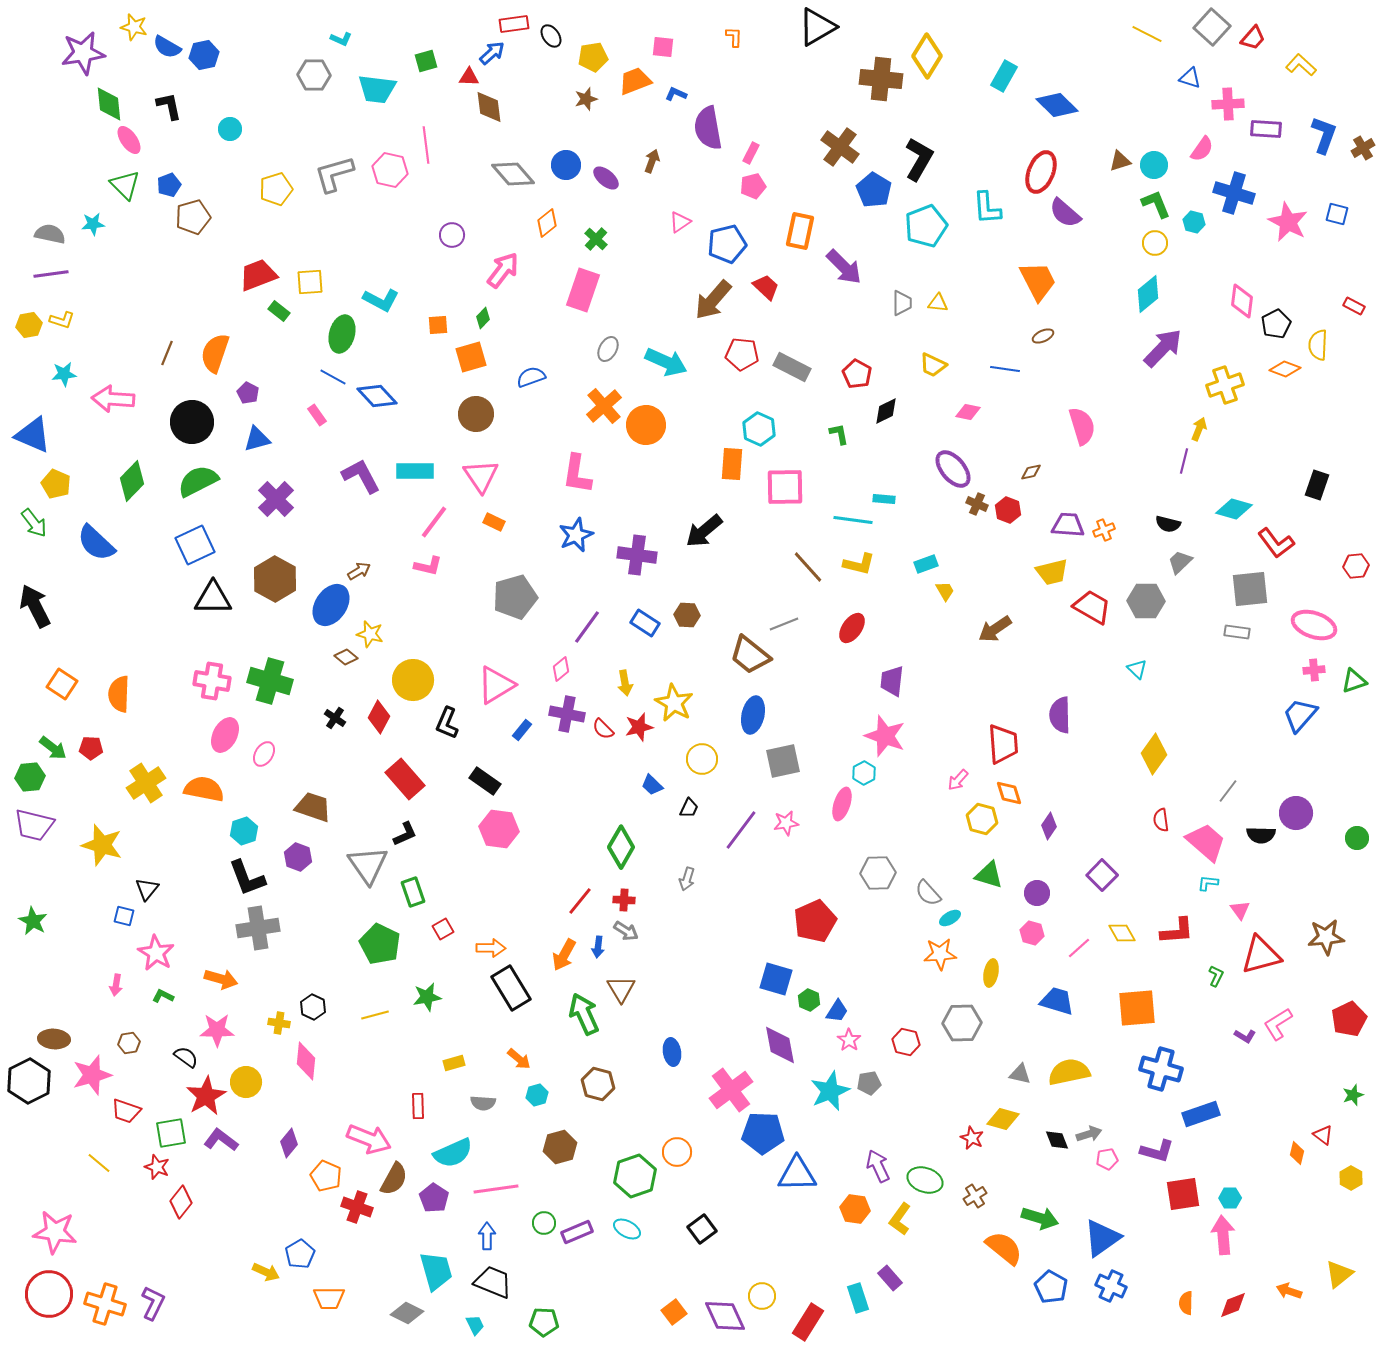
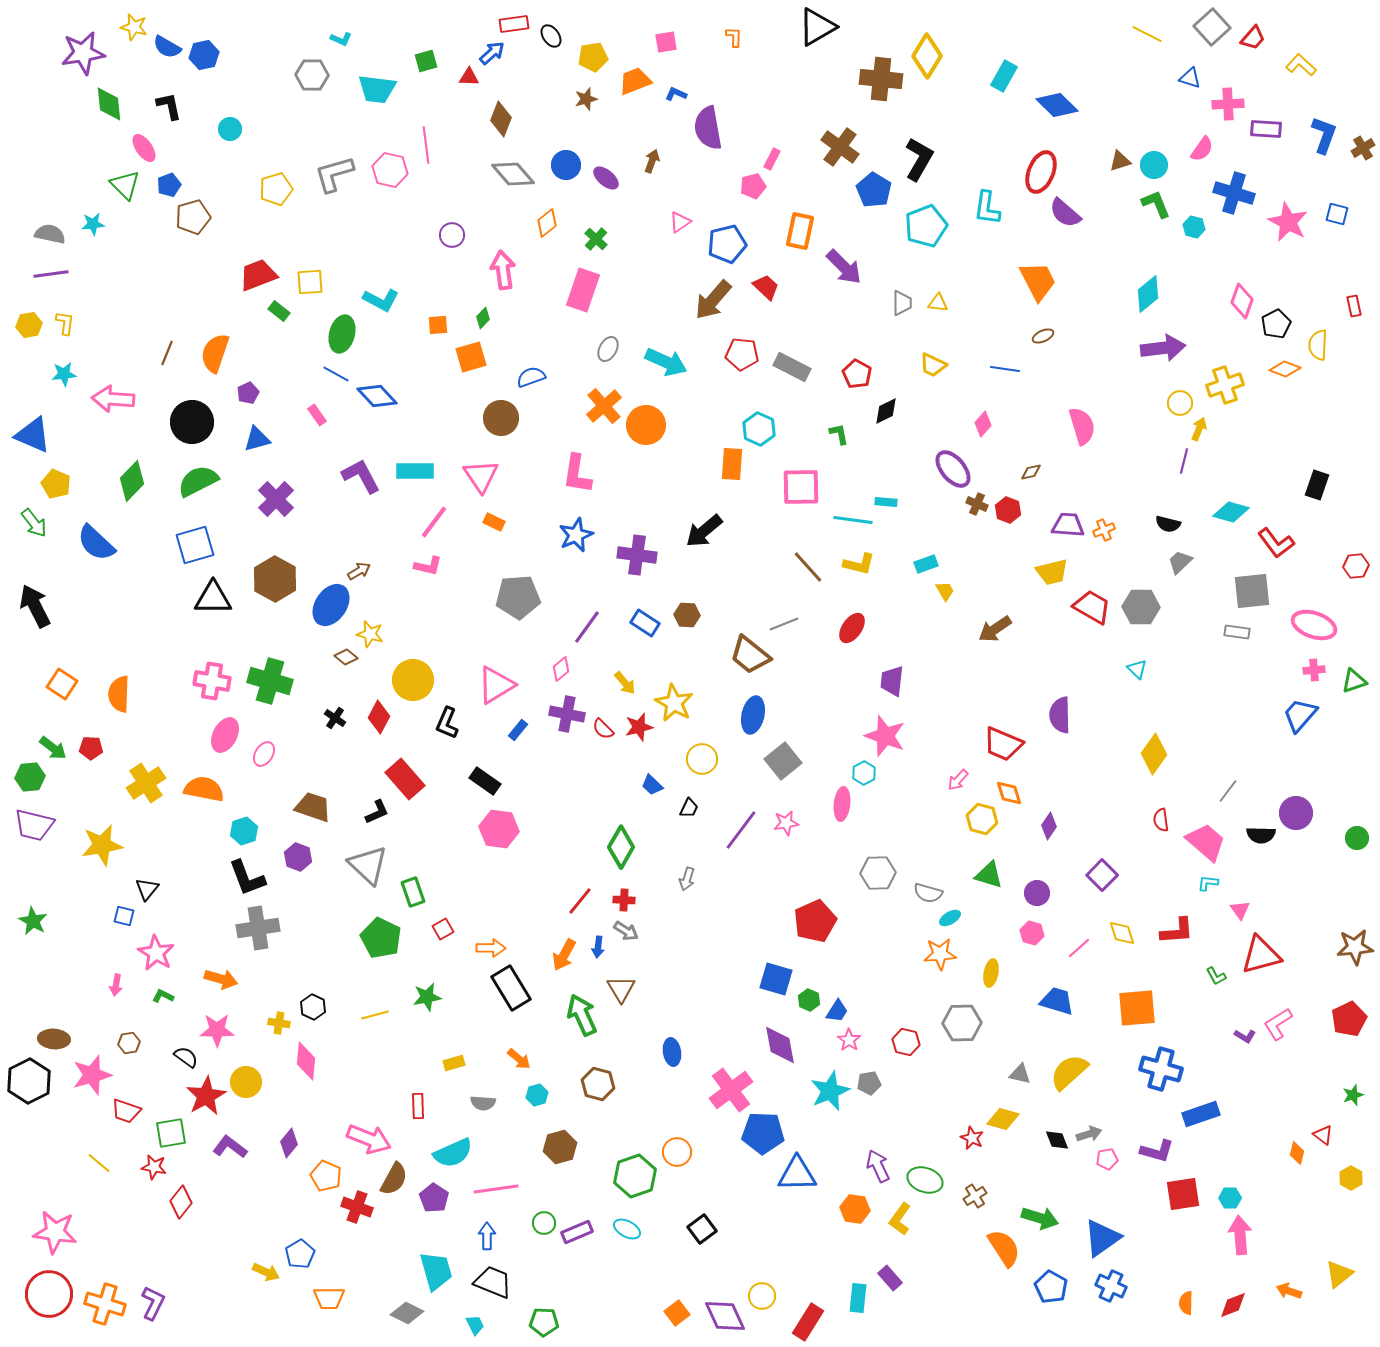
gray square at (1212, 27): rotated 6 degrees clockwise
pink square at (663, 47): moved 3 px right, 5 px up; rotated 15 degrees counterclockwise
gray hexagon at (314, 75): moved 2 px left
brown diamond at (489, 107): moved 12 px right, 12 px down; rotated 28 degrees clockwise
pink ellipse at (129, 140): moved 15 px right, 8 px down
pink rectangle at (751, 153): moved 21 px right, 6 px down
cyan L-shape at (987, 208): rotated 12 degrees clockwise
cyan hexagon at (1194, 222): moved 5 px down
yellow circle at (1155, 243): moved 25 px right, 160 px down
pink arrow at (503, 270): rotated 45 degrees counterclockwise
pink diamond at (1242, 301): rotated 12 degrees clockwise
red rectangle at (1354, 306): rotated 50 degrees clockwise
yellow L-shape at (62, 320): moved 3 px right, 3 px down; rotated 100 degrees counterclockwise
purple arrow at (1163, 348): rotated 39 degrees clockwise
blue line at (333, 377): moved 3 px right, 3 px up
purple pentagon at (248, 393): rotated 20 degrees clockwise
pink diamond at (968, 412): moved 15 px right, 12 px down; rotated 60 degrees counterclockwise
brown circle at (476, 414): moved 25 px right, 4 px down
pink square at (785, 487): moved 16 px right
cyan rectangle at (884, 499): moved 2 px right, 3 px down
cyan diamond at (1234, 509): moved 3 px left, 3 px down
blue square at (195, 545): rotated 9 degrees clockwise
gray square at (1250, 589): moved 2 px right, 2 px down
gray pentagon at (515, 597): moved 3 px right; rotated 12 degrees clockwise
gray hexagon at (1146, 601): moved 5 px left, 6 px down
yellow arrow at (625, 683): rotated 30 degrees counterclockwise
blue rectangle at (522, 730): moved 4 px left
red trapezoid at (1003, 744): rotated 117 degrees clockwise
gray square at (783, 761): rotated 27 degrees counterclockwise
pink ellipse at (842, 804): rotated 12 degrees counterclockwise
black L-shape at (405, 834): moved 28 px left, 22 px up
yellow star at (102, 845): rotated 27 degrees counterclockwise
gray triangle at (368, 865): rotated 12 degrees counterclockwise
gray semicircle at (928, 893): rotated 32 degrees counterclockwise
yellow diamond at (1122, 933): rotated 12 degrees clockwise
brown star at (1326, 937): moved 29 px right, 10 px down
green pentagon at (380, 944): moved 1 px right, 6 px up
green L-shape at (1216, 976): rotated 125 degrees clockwise
green arrow at (584, 1014): moved 2 px left, 1 px down
yellow semicircle at (1069, 1072): rotated 30 degrees counterclockwise
purple L-shape at (221, 1140): moved 9 px right, 7 px down
red star at (157, 1167): moved 3 px left; rotated 10 degrees counterclockwise
pink arrow at (1223, 1235): moved 17 px right
orange semicircle at (1004, 1248): rotated 18 degrees clockwise
cyan rectangle at (858, 1298): rotated 24 degrees clockwise
orange square at (674, 1312): moved 3 px right, 1 px down
